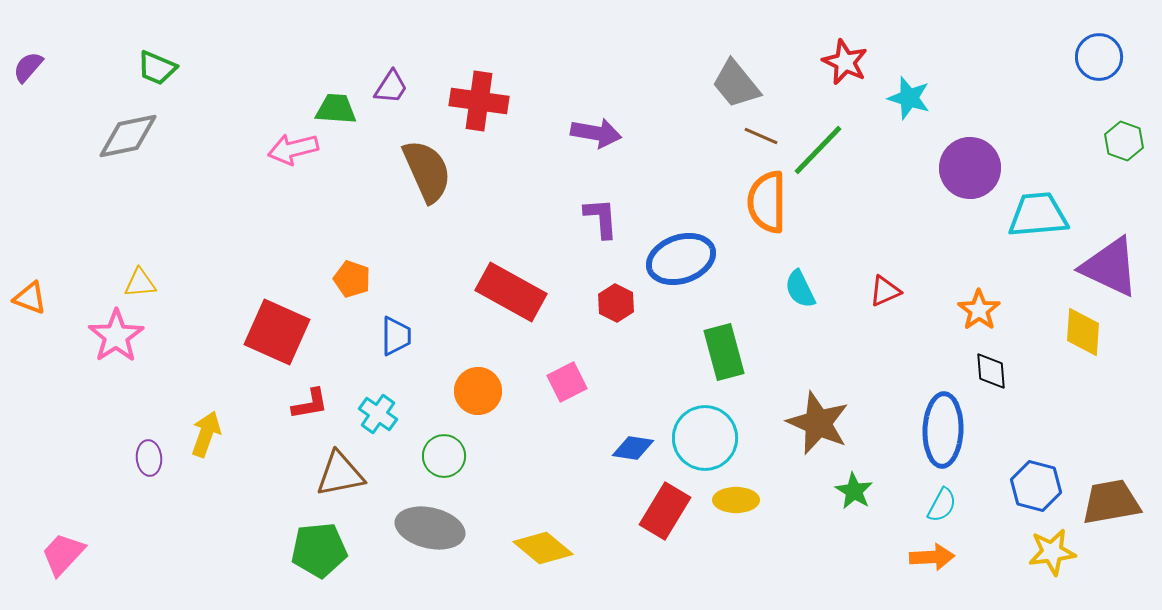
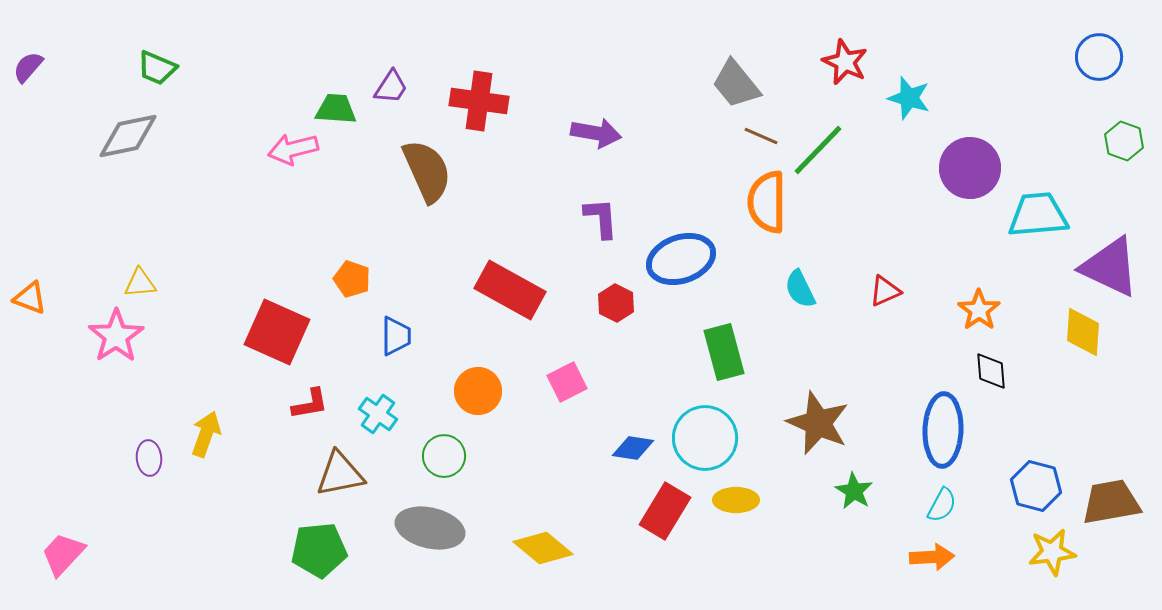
red rectangle at (511, 292): moved 1 px left, 2 px up
